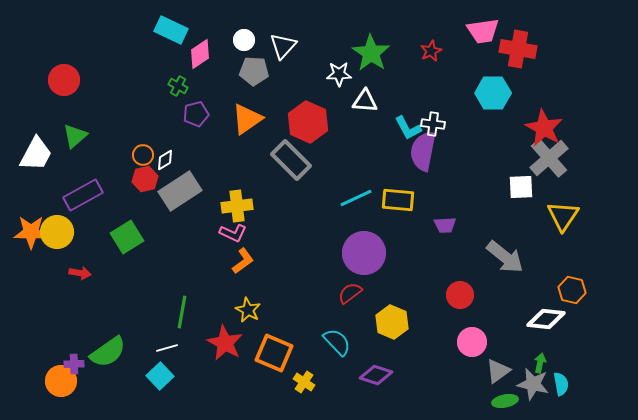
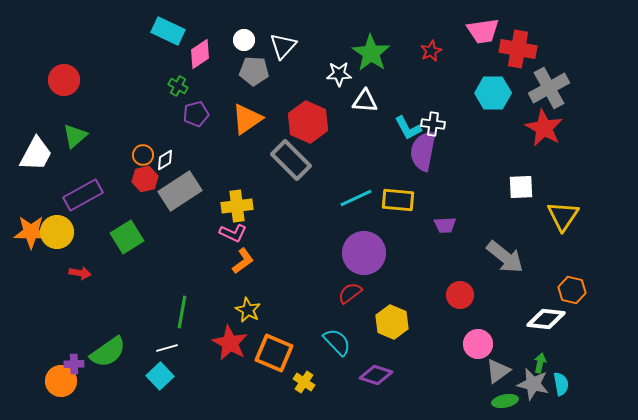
cyan rectangle at (171, 30): moved 3 px left, 1 px down
gray cross at (549, 158): moved 70 px up; rotated 12 degrees clockwise
pink circle at (472, 342): moved 6 px right, 2 px down
red star at (225, 343): moved 5 px right
